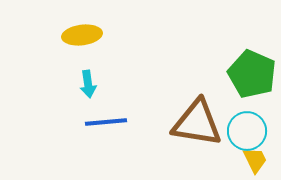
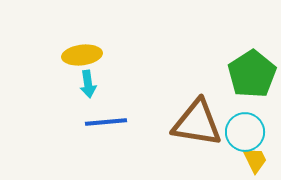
yellow ellipse: moved 20 px down
green pentagon: rotated 15 degrees clockwise
cyan circle: moved 2 px left, 1 px down
